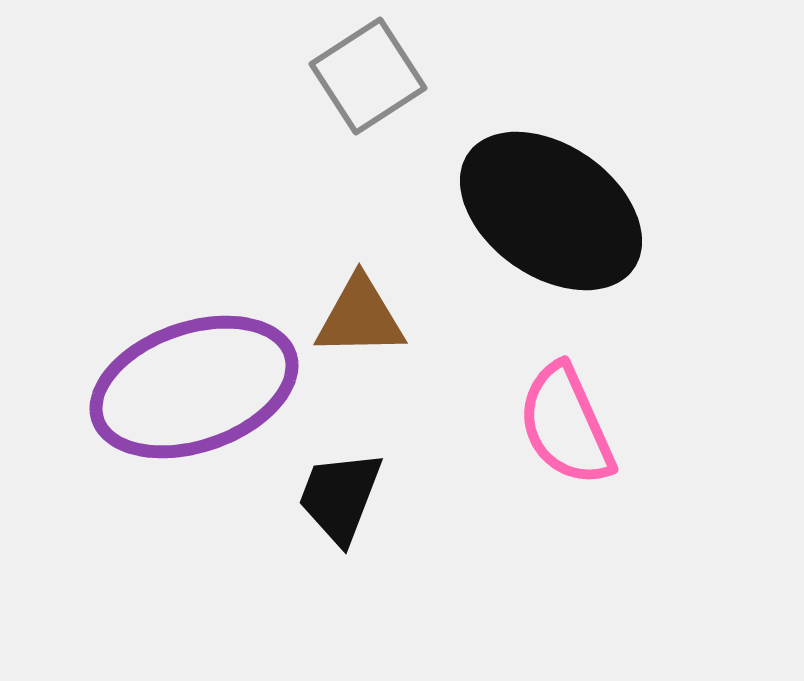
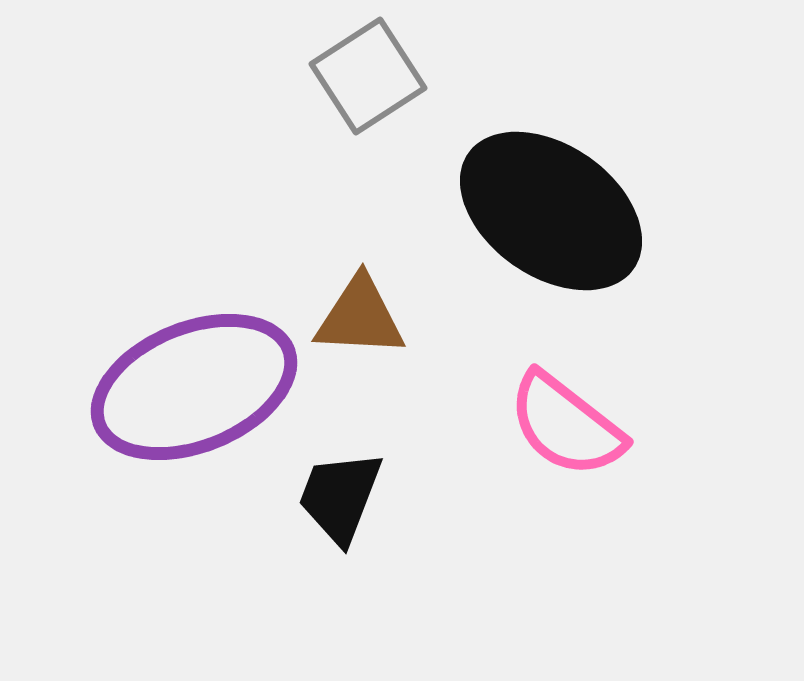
brown triangle: rotated 4 degrees clockwise
purple ellipse: rotated 3 degrees counterclockwise
pink semicircle: rotated 28 degrees counterclockwise
